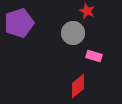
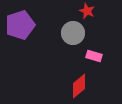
purple pentagon: moved 1 px right, 2 px down
red diamond: moved 1 px right
